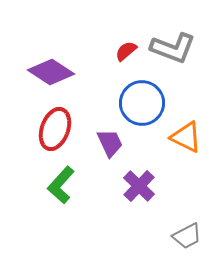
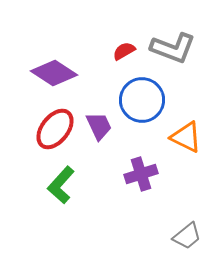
red semicircle: moved 2 px left; rotated 10 degrees clockwise
purple diamond: moved 3 px right, 1 px down
blue circle: moved 3 px up
red ellipse: rotated 18 degrees clockwise
purple trapezoid: moved 11 px left, 17 px up
purple cross: moved 2 px right, 12 px up; rotated 28 degrees clockwise
gray trapezoid: rotated 12 degrees counterclockwise
